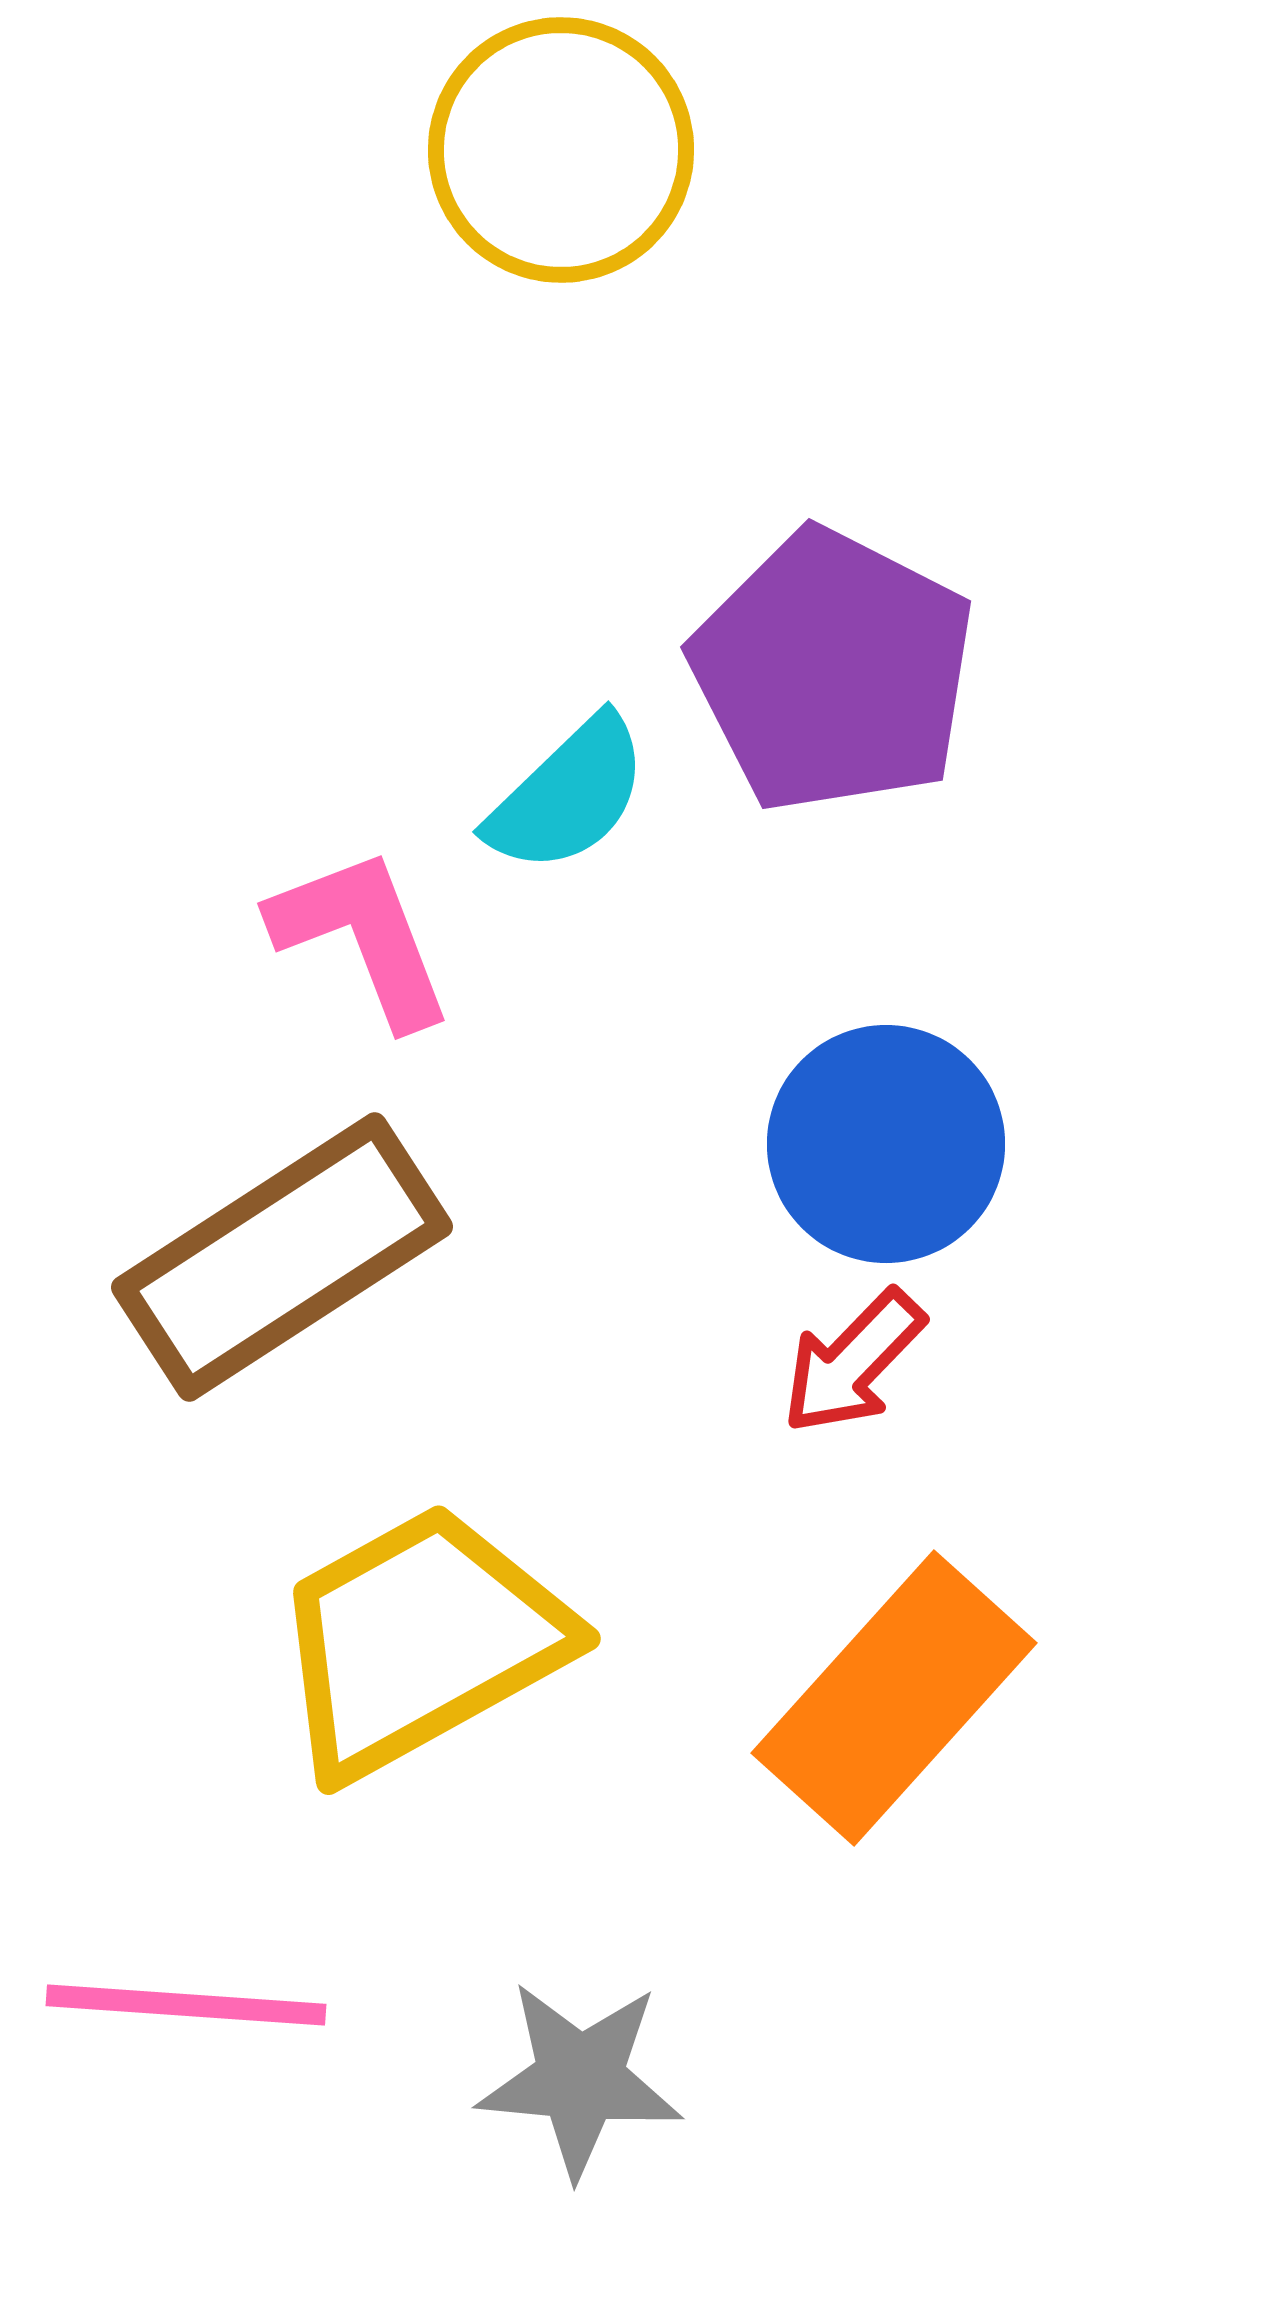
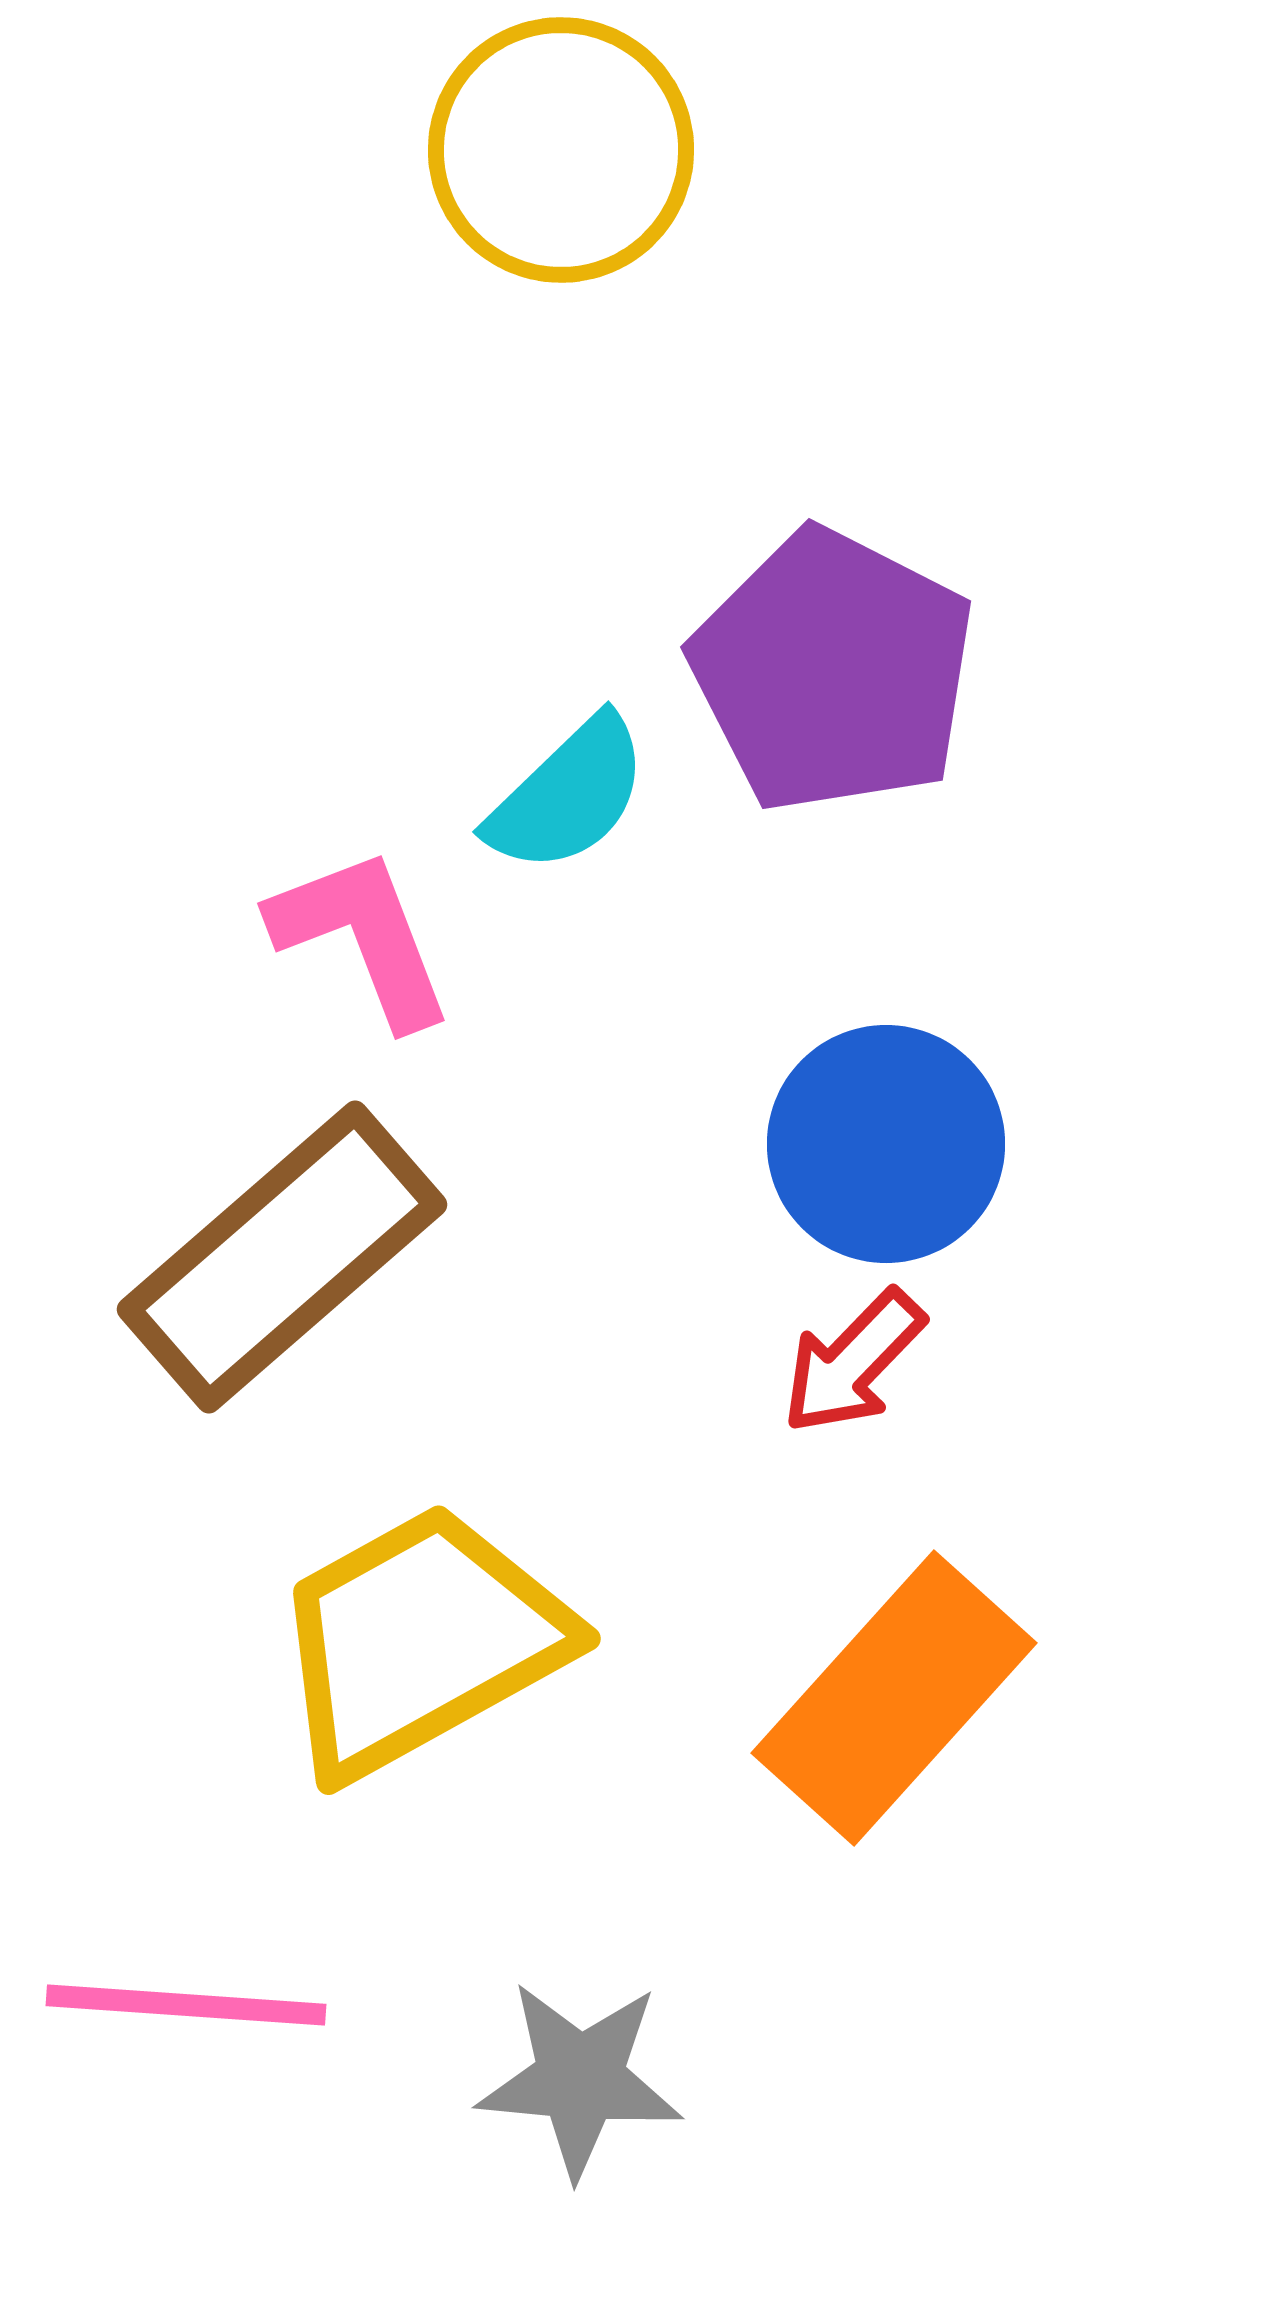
brown rectangle: rotated 8 degrees counterclockwise
